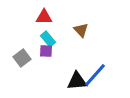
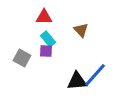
gray square: rotated 24 degrees counterclockwise
